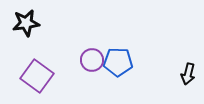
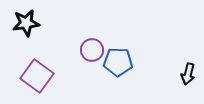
purple circle: moved 10 px up
